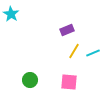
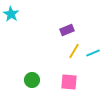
green circle: moved 2 px right
